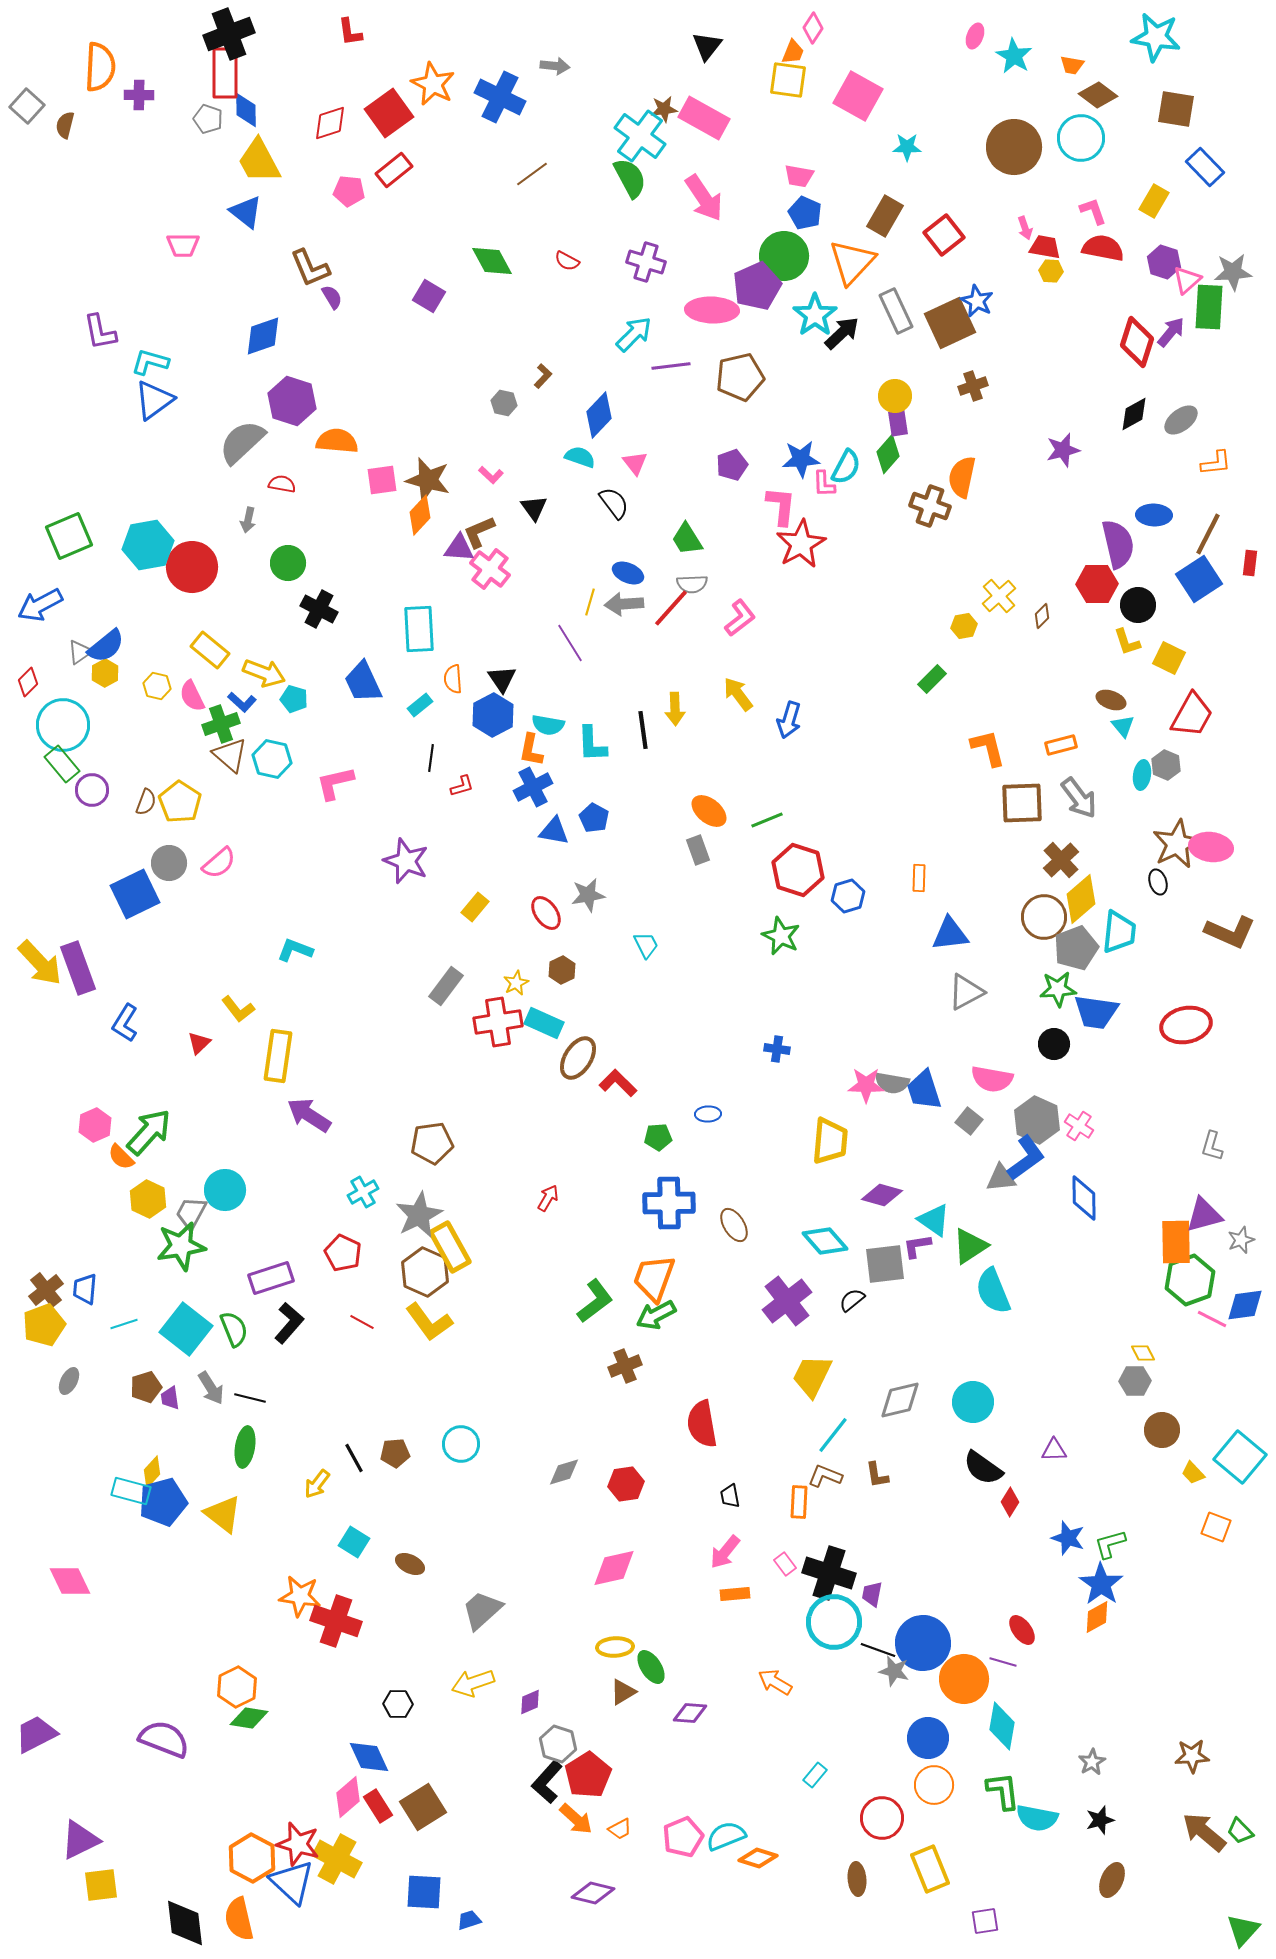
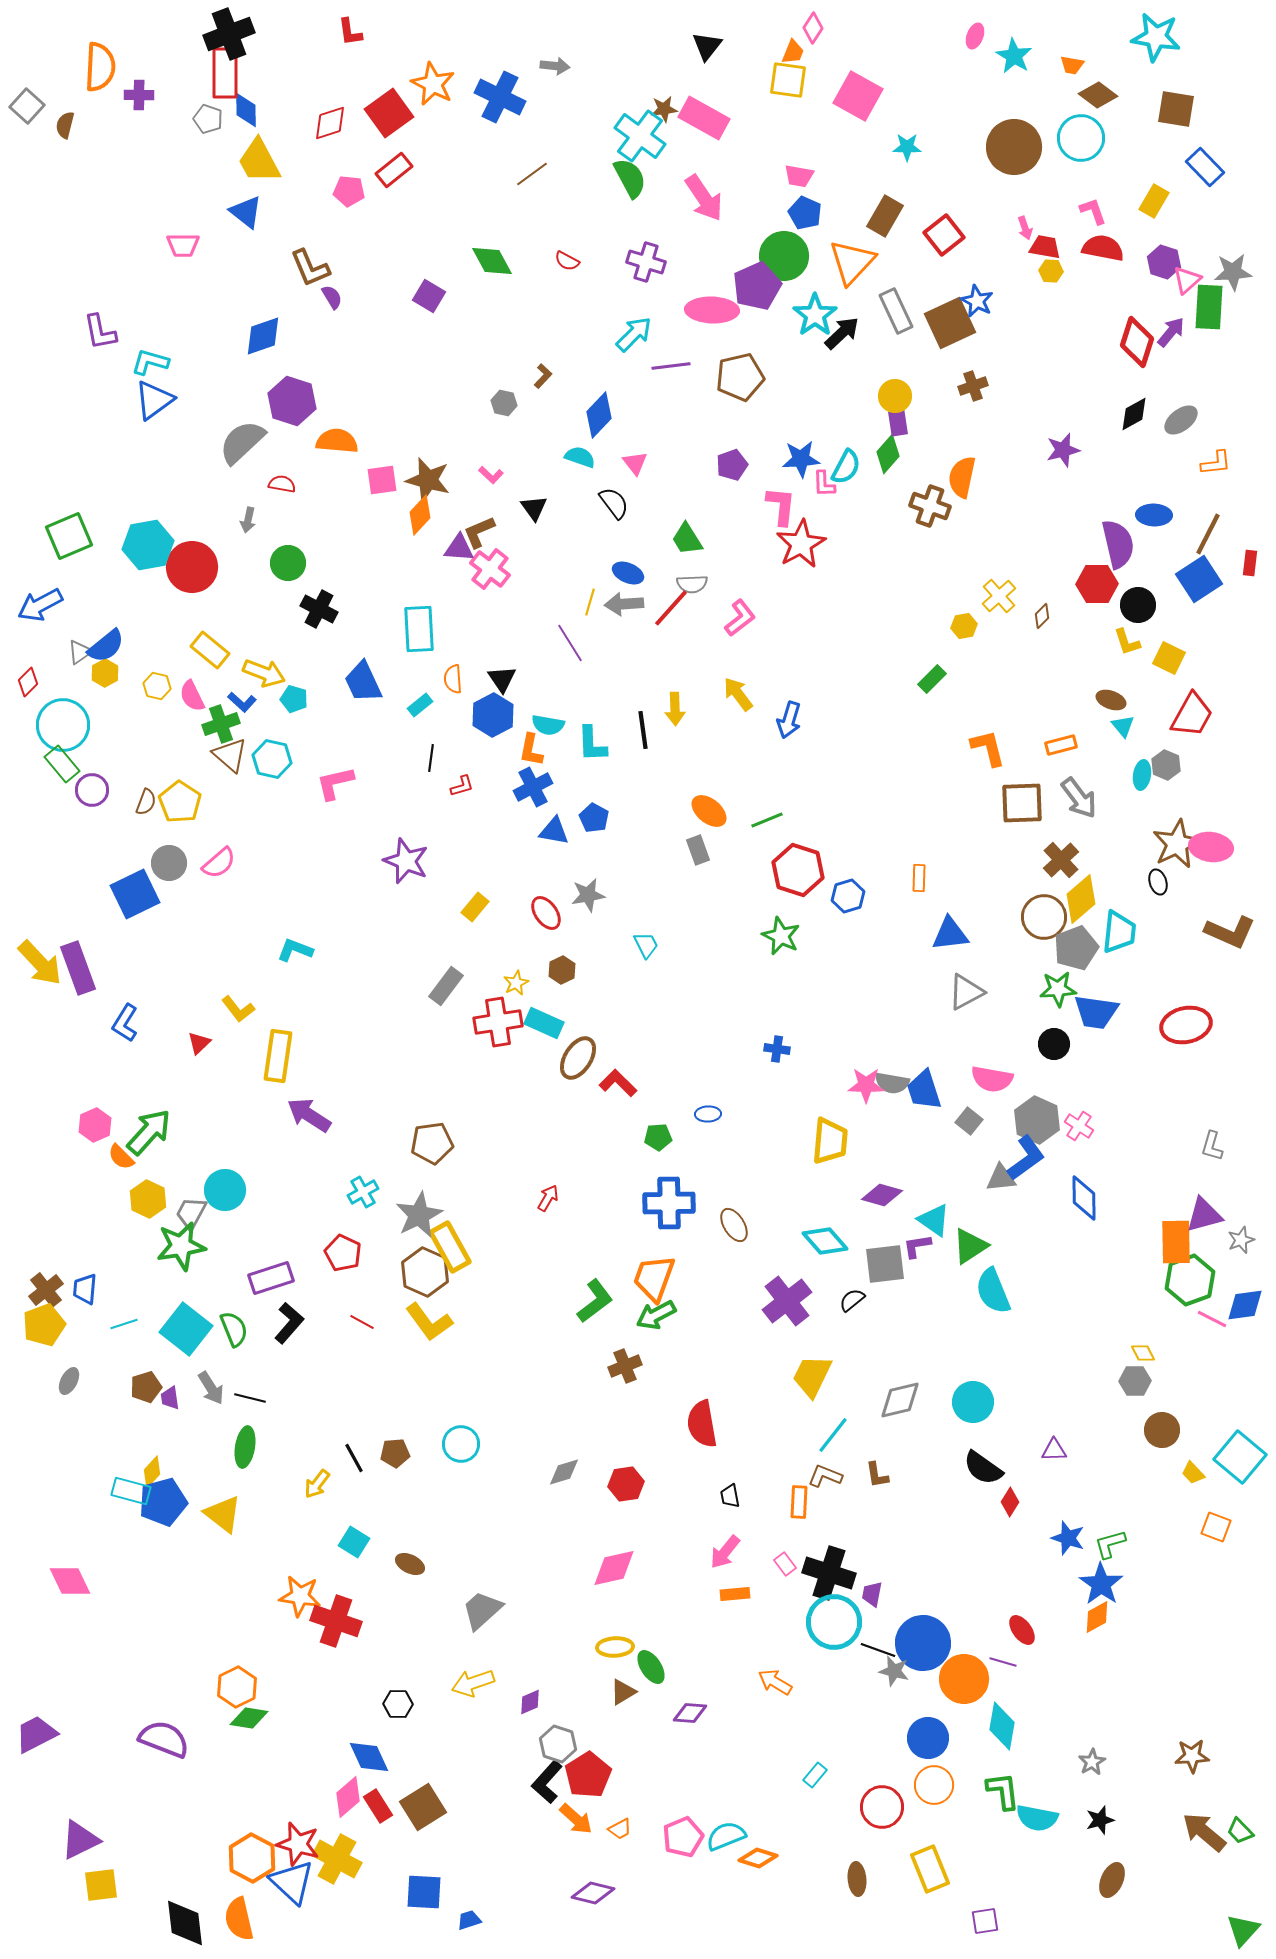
red circle at (882, 1818): moved 11 px up
